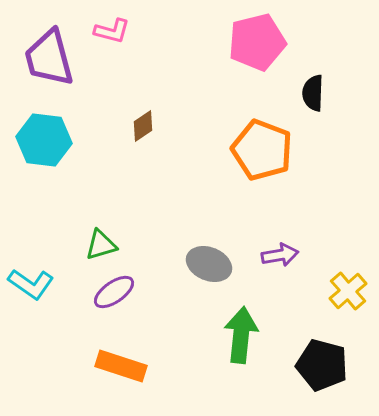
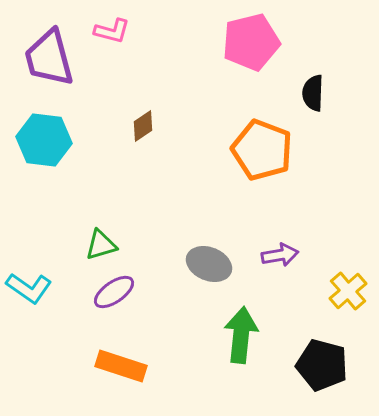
pink pentagon: moved 6 px left
cyan L-shape: moved 2 px left, 4 px down
